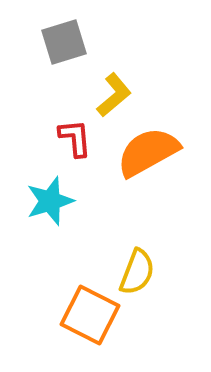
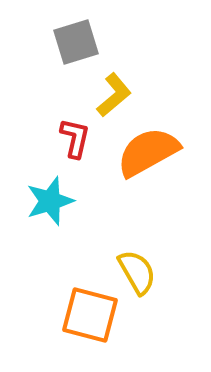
gray square: moved 12 px right
red L-shape: rotated 18 degrees clockwise
yellow semicircle: rotated 51 degrees counterclockwise
orange square: rotated 12 degrees counterclockwise
